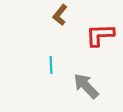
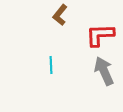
gray arrow: moved 18 px right, 15 px up; rotated 20 degrees clockwise
